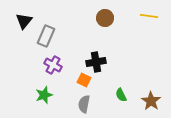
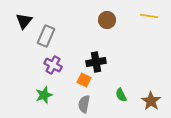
brown circle: moved 2 px right, 2 px down
